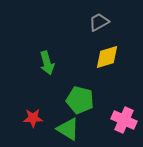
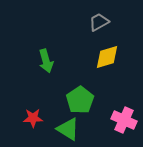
green arrow: moved 1 px left, 2 px up
green pentagon: rotated 24 degrees clockwise
